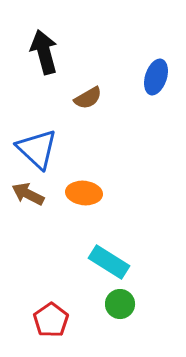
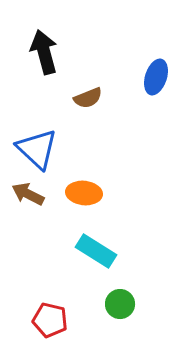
brown semicircle: rotated 8 degrees clockwise
cyan rectangle: moved 13 px left, 11 px up
red pentagon: moved 1 px left; rotated 24 degrees counterclockwise
